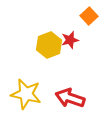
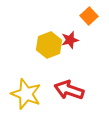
yellow star: rotated 8 degrees clockwise
red arrow: moved 1 px left, 8 px up
